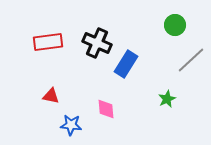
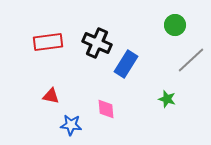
green star: rotated 30 degrees counterclockwise
